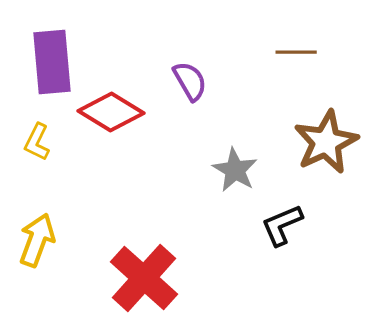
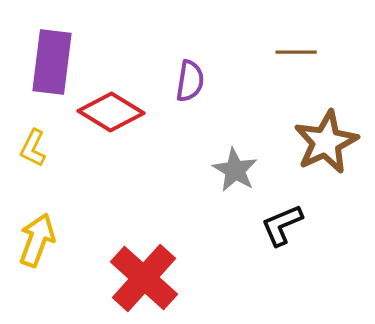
purple rectangle: rotated 12 degrees clockwise
purple semicircle: rotated 39 degrees clockwise
yellow L-shape: moved 4 px left, 6 px down
